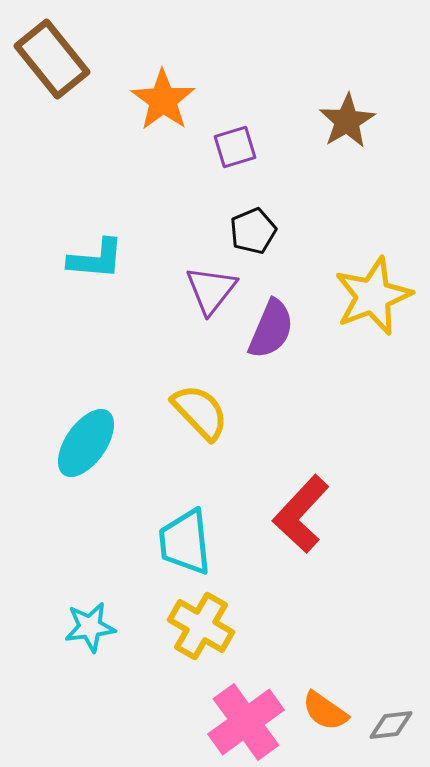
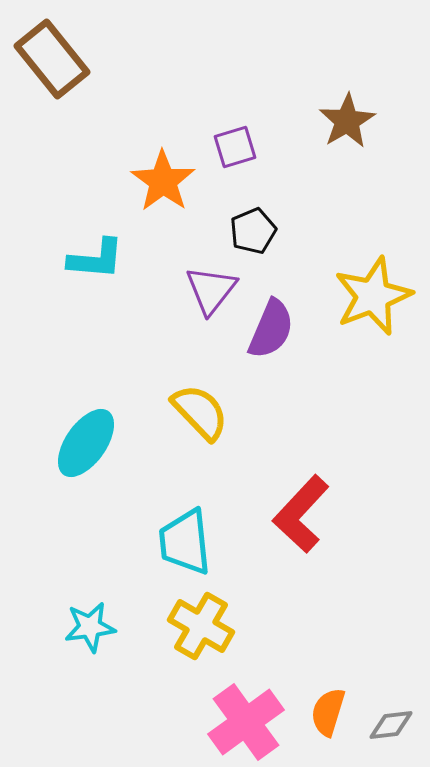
orange star: moved 81 px down
orange semicircle: moved 3 px right, 1 px down; rotated 72 degrees clockwise
